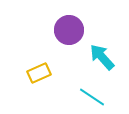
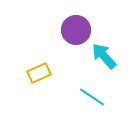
purple circle: moved 7 px right
cyan arrow: moved 2 px right, 1 px up
